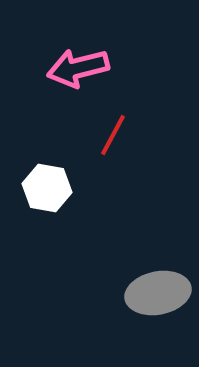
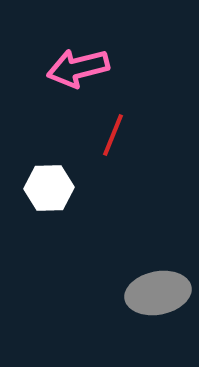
red line: rotated 6 degrees counterclockwise
white hexagon: moved 2 px right; rotated 12 degrees counterclockwise
